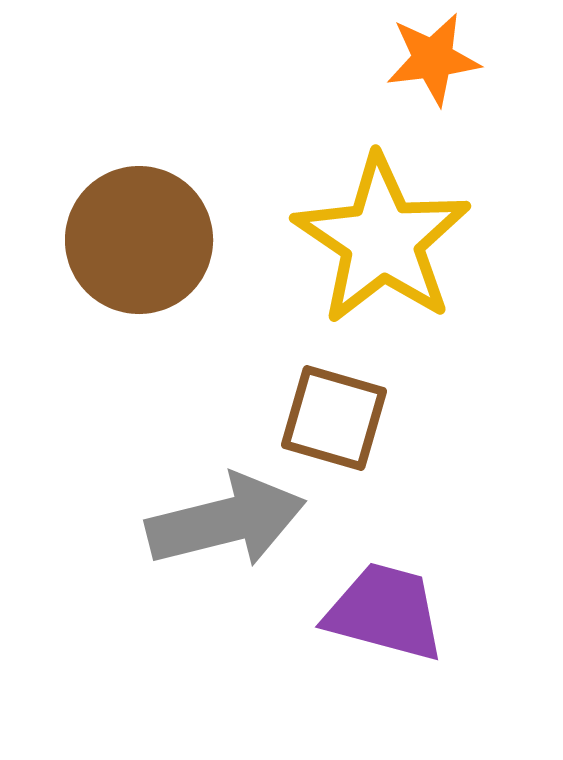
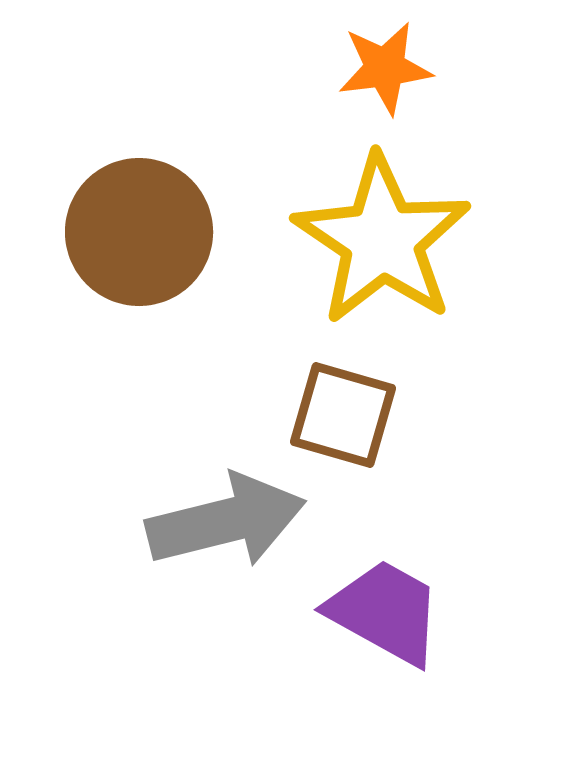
orange star: moved 48 px left, 9 px down
brown circle: moved 8 px up
brown square: moved 9 px right, 3 px up
purple trapezoid: rotated 14 degrees clockwise
